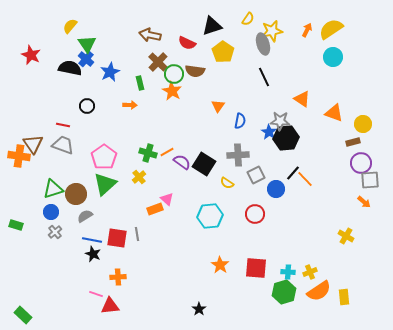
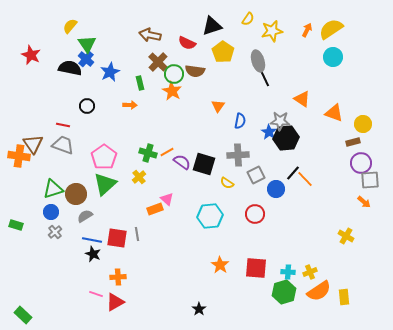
gray ellipse at (263, 44): moved 5 px left, 17 px down
black square at (204, 164): rotated 15 degrees counterclockwise
red triangle at (110, 306): moved 5 px right, 4 px up; rotated 24 degrees counterclockwise
